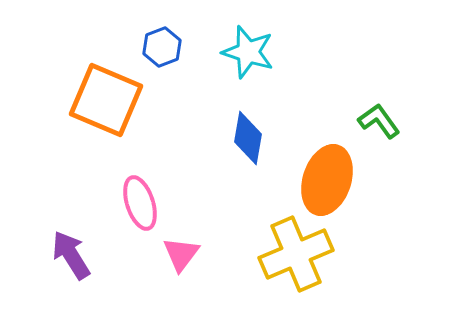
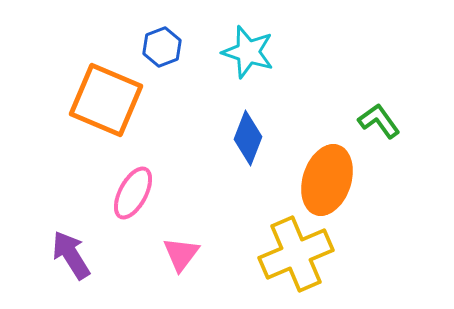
blue diamond: rotated 12 degrees clockwise
pink ellipse: moved 7 px left, 10 px up; rotated 46 degrees clockwise
